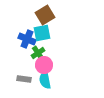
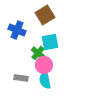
cyan square: moved 8 px right, 9 px down
blue cross: moved 10 px left, 9 px up
green cross: rotated 16 degrees counterclockwise
gray rectangle: moved 3 px left, 1 px up
